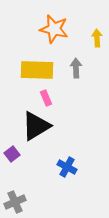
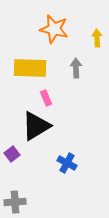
yellow rectangle: moved 7 px left, 2 px up
blue cross: moved 4 px up
gray cross: rotated 20 degrees clockwise
